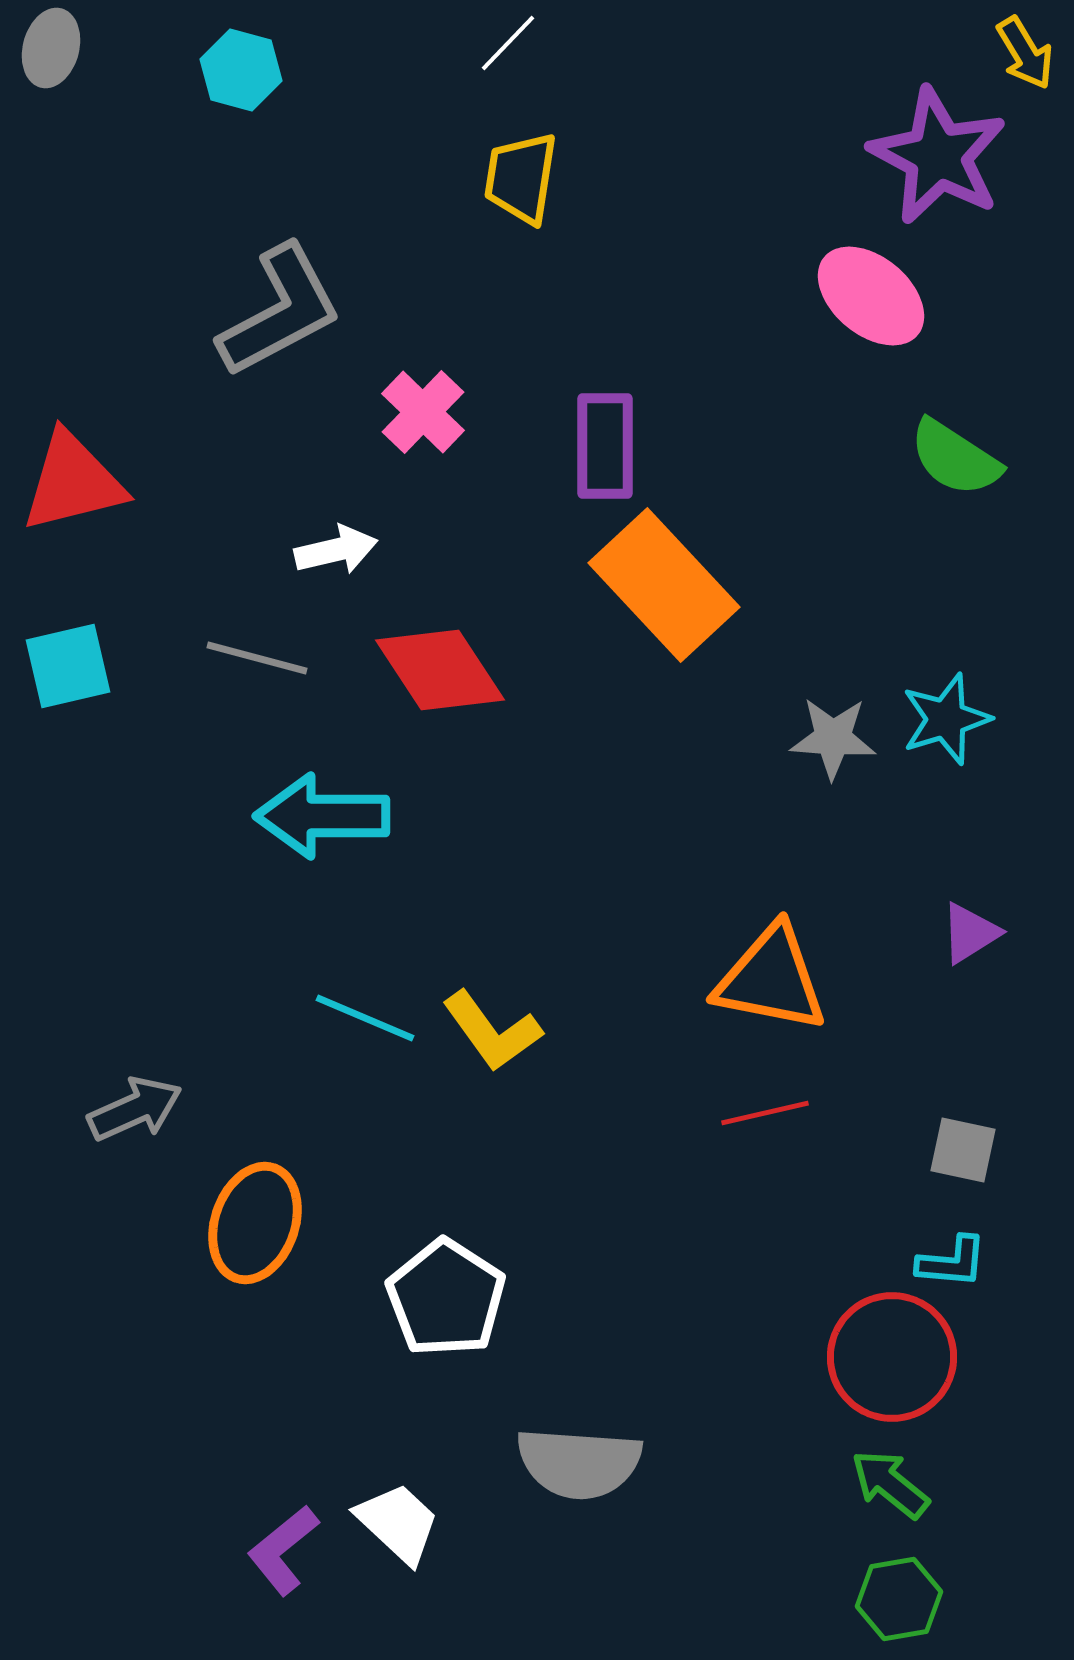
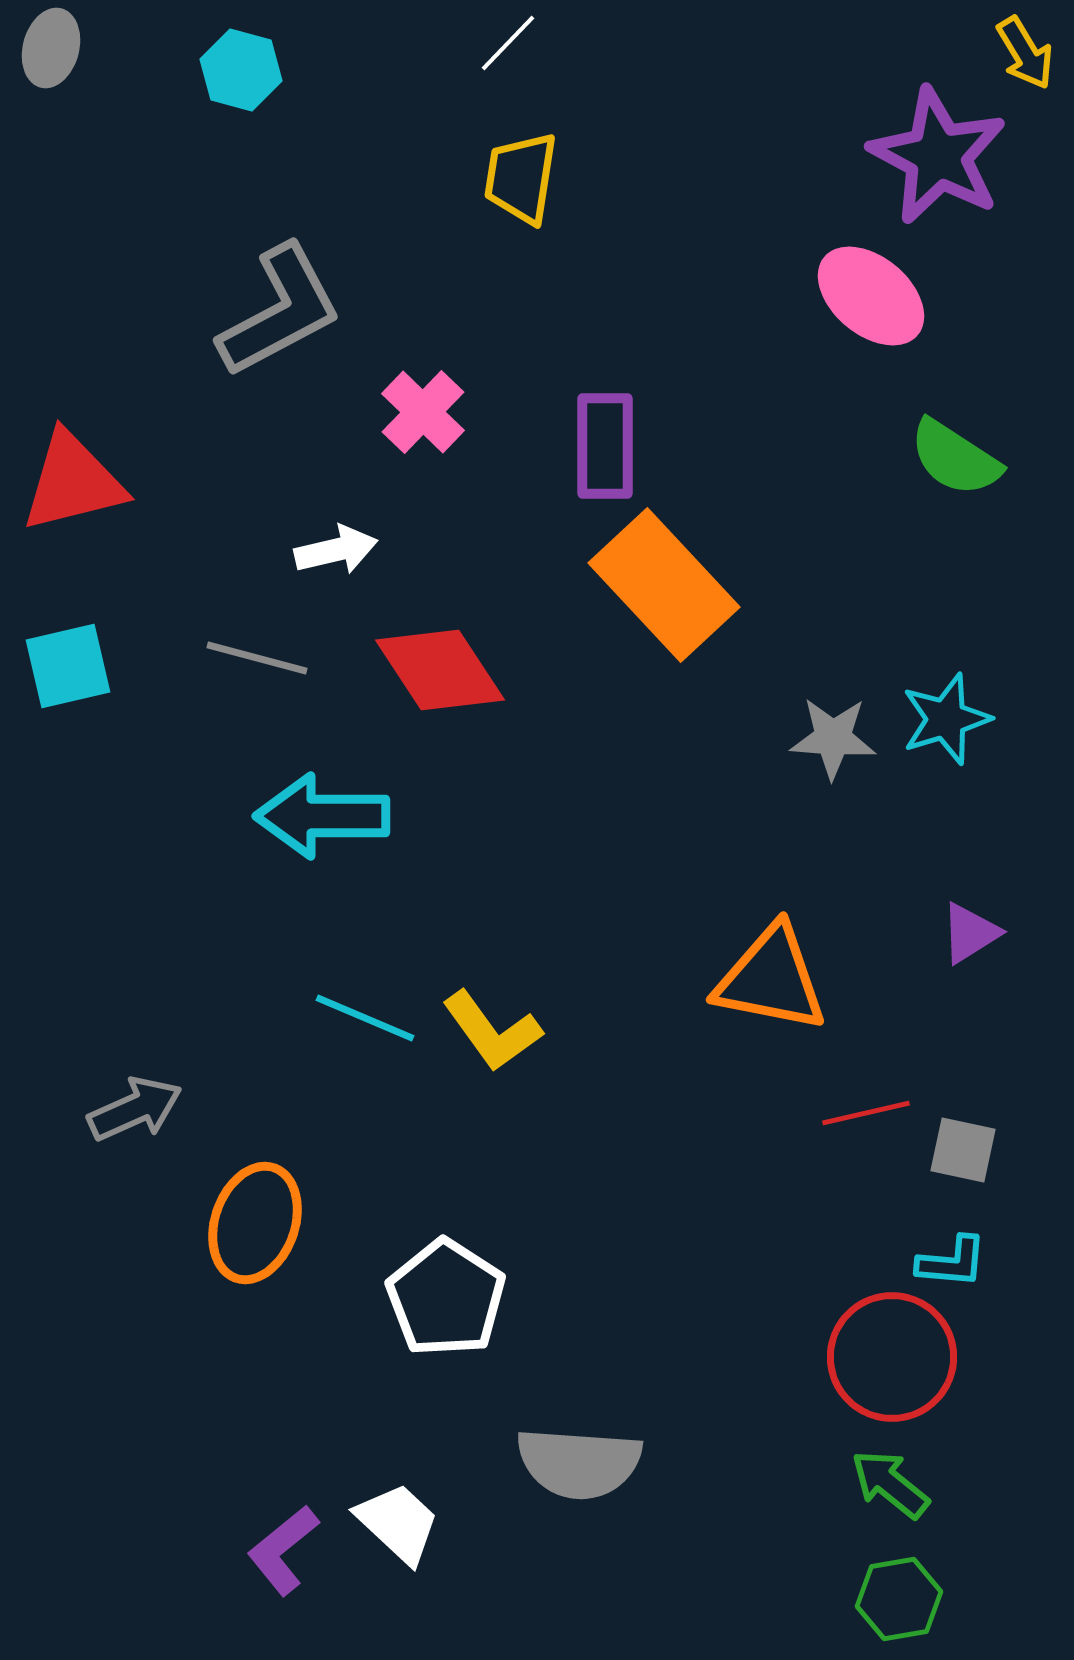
red line: moved 101 px right
